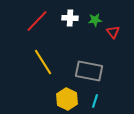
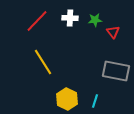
gray rectangle: moved 27 px right
